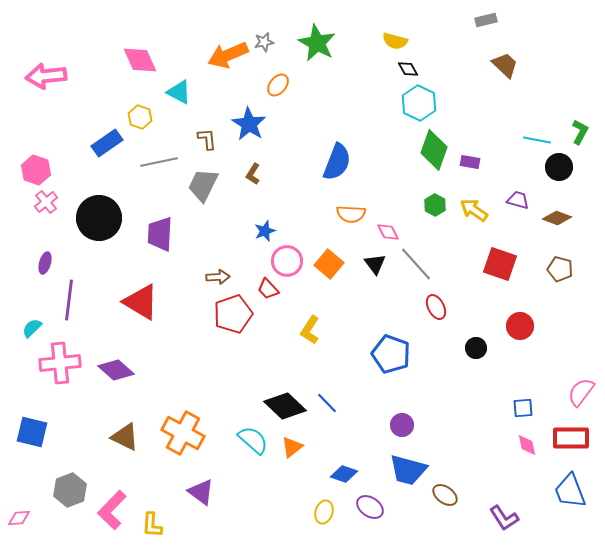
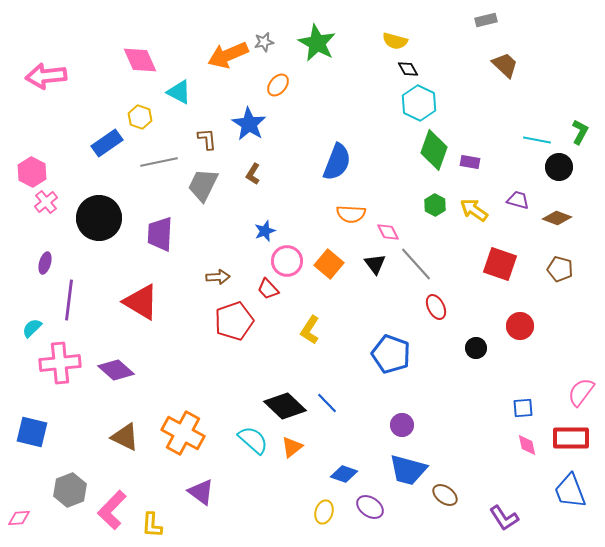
pink hexagon at (36, 170): moved 4 px left, 2 px down; rotated 8 degrees clockwise
red pentagon at (233, 314): moved 1 px right, 7 px down
